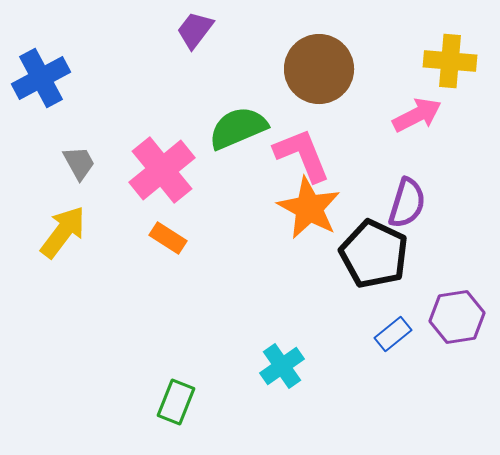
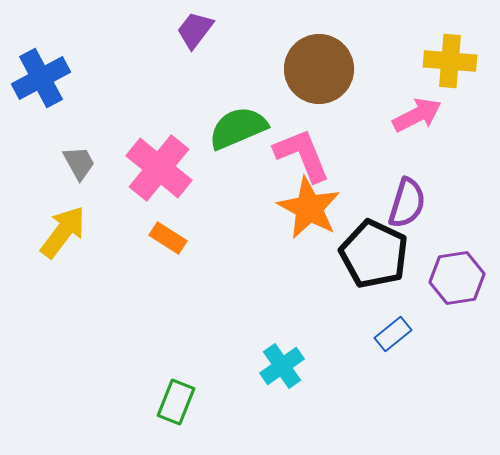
pink cross: moved 3 px left, 2 px up; rotated 12 degrees counterclockwise
purple hexagon: moved 39 px up
